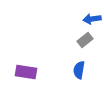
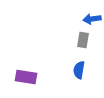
gray rectangle: moved 2 px left; rotated 42 degrees counterclockwise
purple rectangle: moved 5 px down
